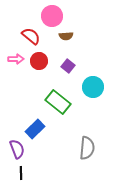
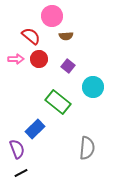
red circle: moved 2 px up
black line: rotated 64 degrees clockwise
